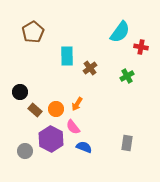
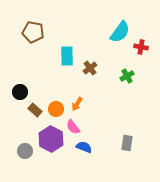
brown pentagon: rotated 30 degrees counterclockwise
